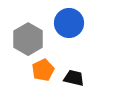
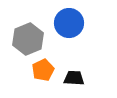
gray hexagon: rotated 8 degrees clockwise
black trapezoid: rotated 10 degrees counterclockwise
